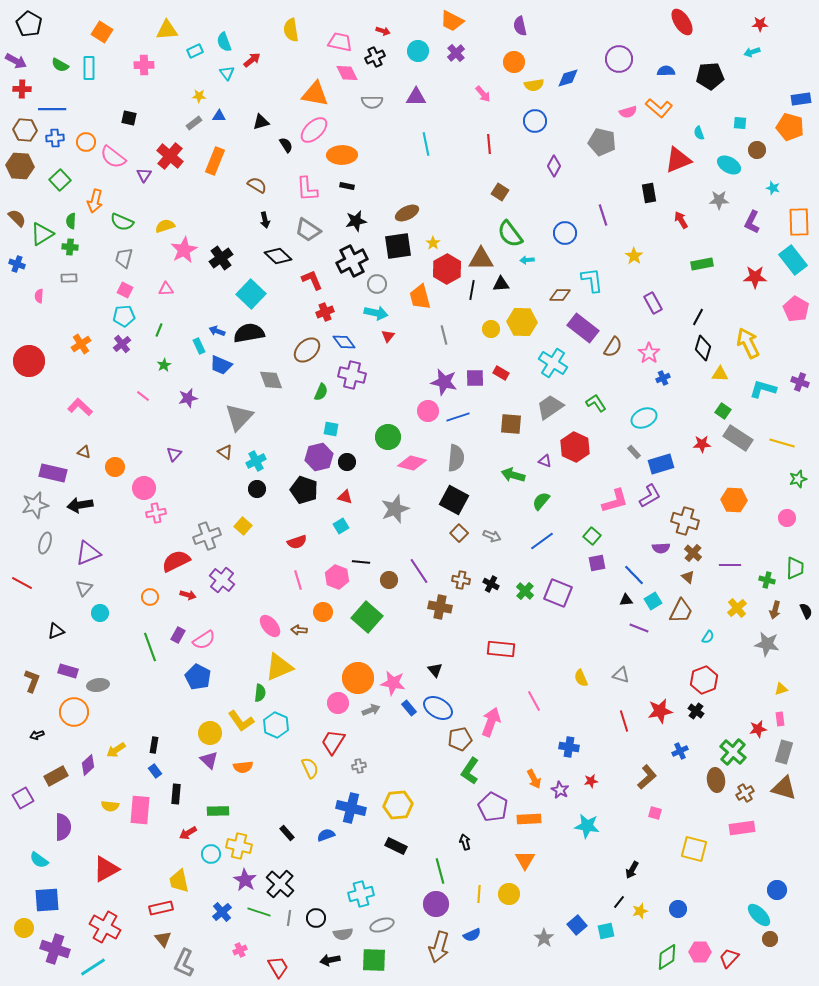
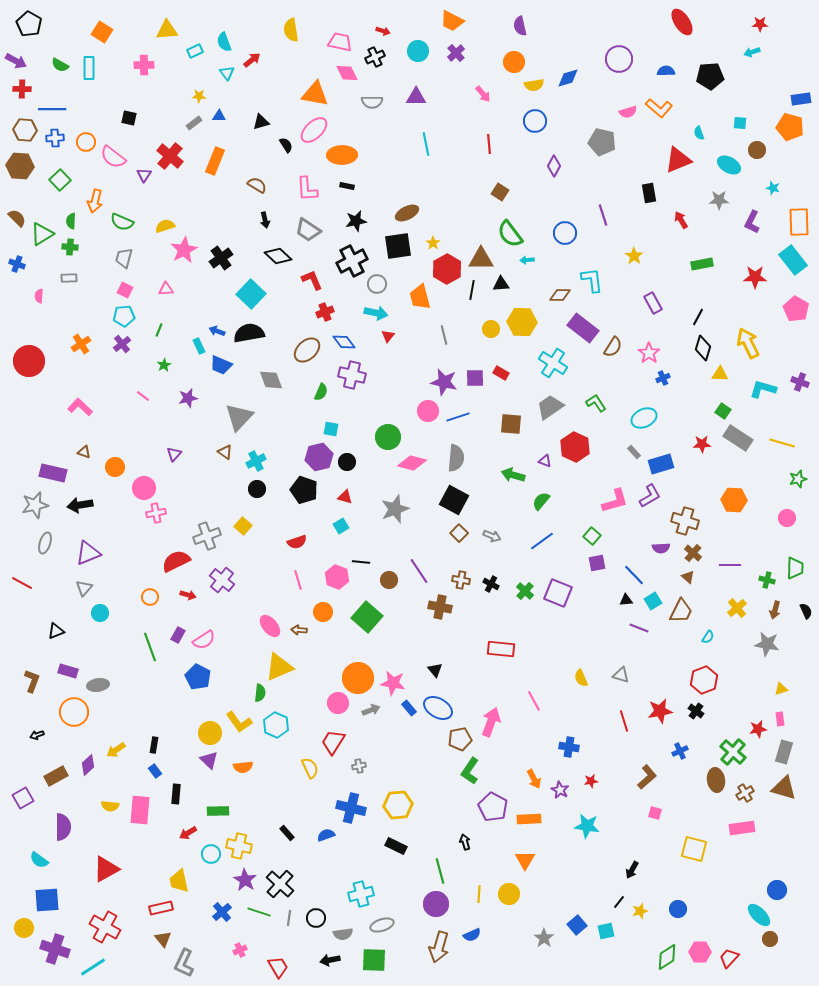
yellow L-shape at (241, 721): moved 2 px left, 1 px down
